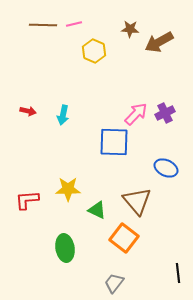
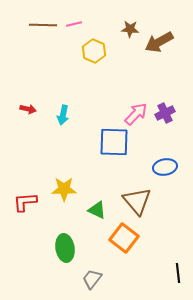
red arrow: moved 2 px up
blue ellipse: moved 1 px left, 1 px up; rotated 35 degrees counterclockwise
yellow star: moved 4 px left
red L-shape: moved 2 px left, 2 px down
gray trapezoid: moved 22 px left, 4 px up
